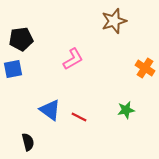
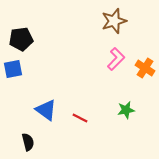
pink L-shape: moved 43 px right; rotated 15 degrees counterclockwise
blue triangle: moved 4 px left
red line: moved 1 px right, 1 px down
